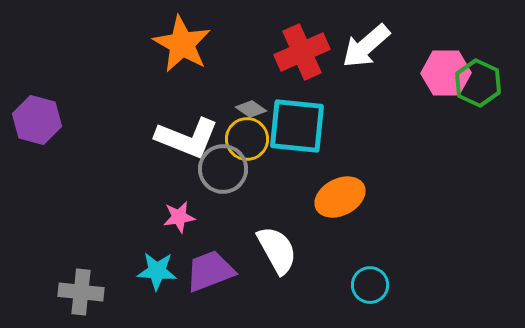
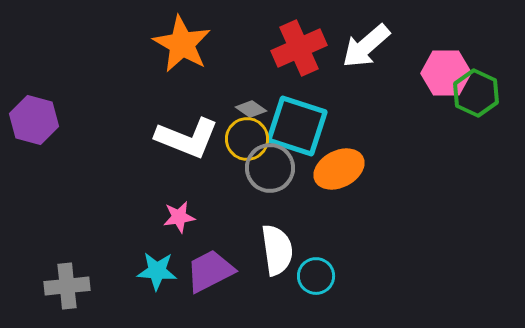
red cross: moved 3 px left, 4 px up
green hexagon: moved 2 px left, 10 px down
purple hexagon: moved 3 px left
cyan square: rotated 12 degrees clockwise
gray circle: moved 47 px right, 1 px up
orange ellipse: moved 1 px left, 28 px up
white semicircle: rotated 21 degrees clockwise
purple trapezoid: rotated 6 degrees counterclockwise
cyan circle: moved 54 px left, 9 px up
gray cross: moved 14 px left, 6 px up; rotated 12 degrees counterclockwise
